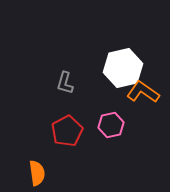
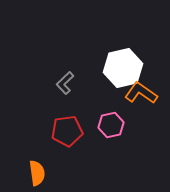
gray L-shape: rotated 30 degrees clockwise
orange L-shape: moved 2 px left, 1 px down
red pentagon: rotated 20 degrees clockwise
